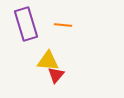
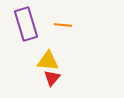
red triangle: moved 4 px left, 3 px down
